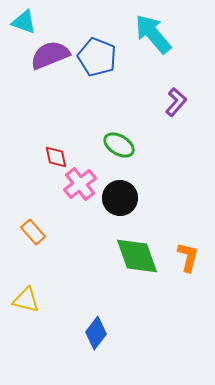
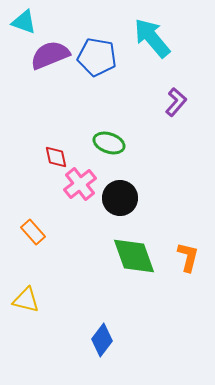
cyan arrow: moved 1 px left, 4 px down
blue pentagon: rotated 12 degrees counterclockwise
green ellipse: moved 10 px left, 2 px up; rotated 12 degrees counterclockwise
green diamond: moved 3 px left
blue diamond: moved 6 px right, 7 px down
